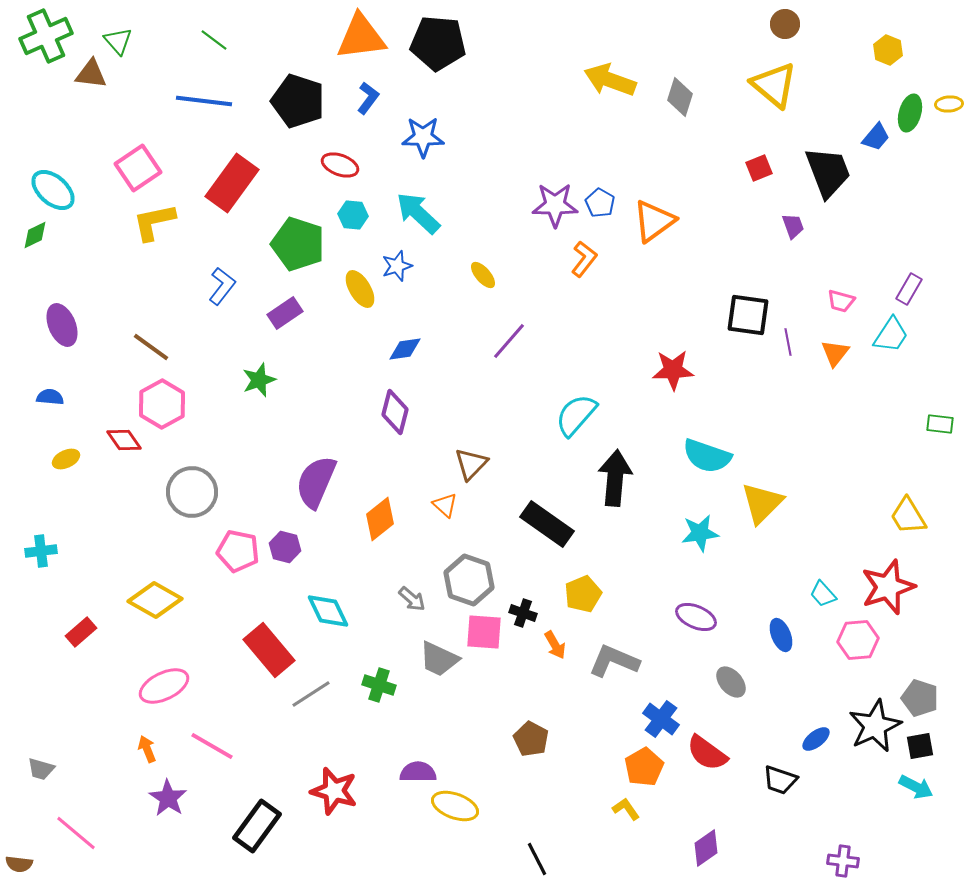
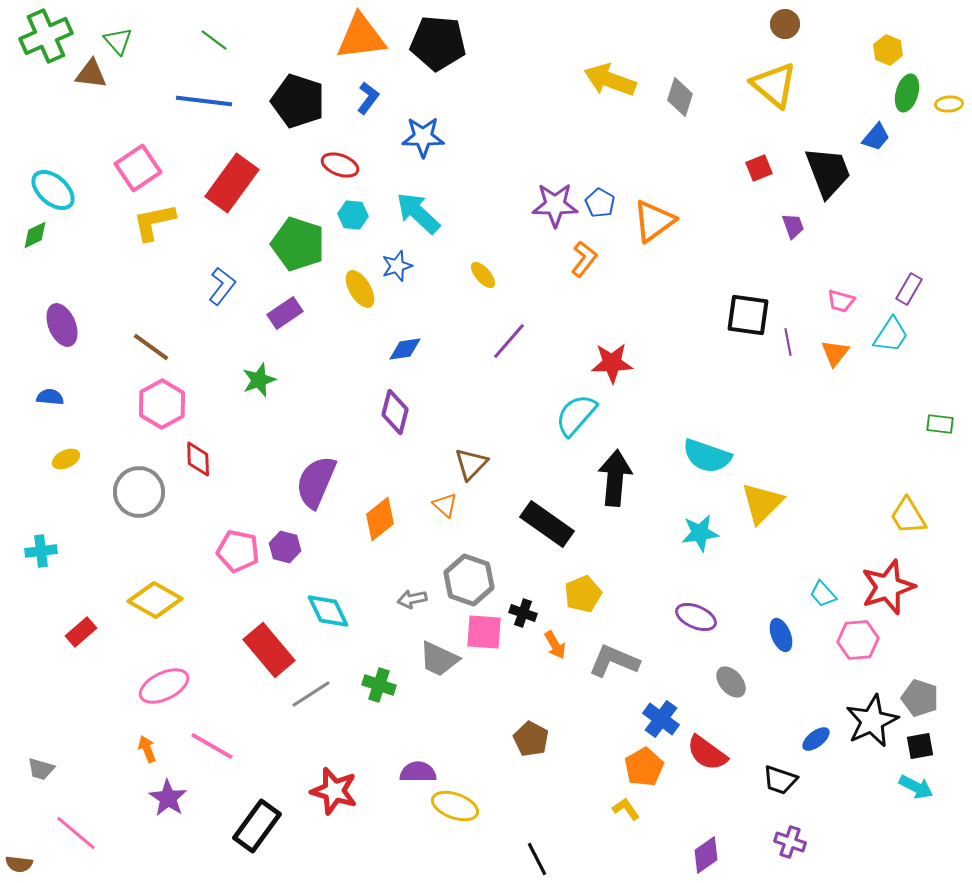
green ellipse at (910, 113): moved 3 px left, 20 px up
red star at (673, 370): moved 61 px left, 7 px up
red diamond at (124, 440): moved 74 px right, 19 px down; rotated 33 degrees clockwise
gray circle at (192, 492): moved 53 px left
gray arrow at (412, 599): rotated 128 degrees clockwise
black star at (875, 726): moved 3 px left, 5 px up
purple diamond at (706, 848): moved 7 px down
purple cross at (843, 861): moved 53 px left, 19 px up; rotated 12 degrees clockwise
